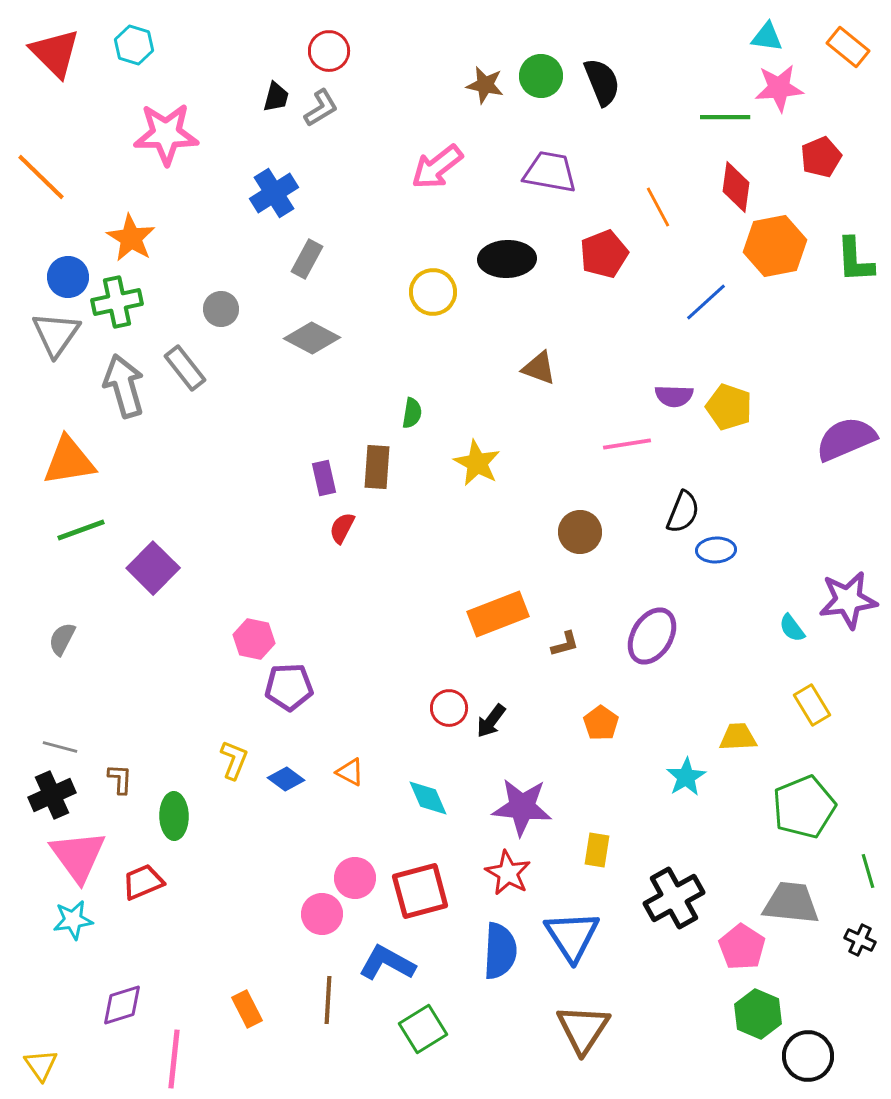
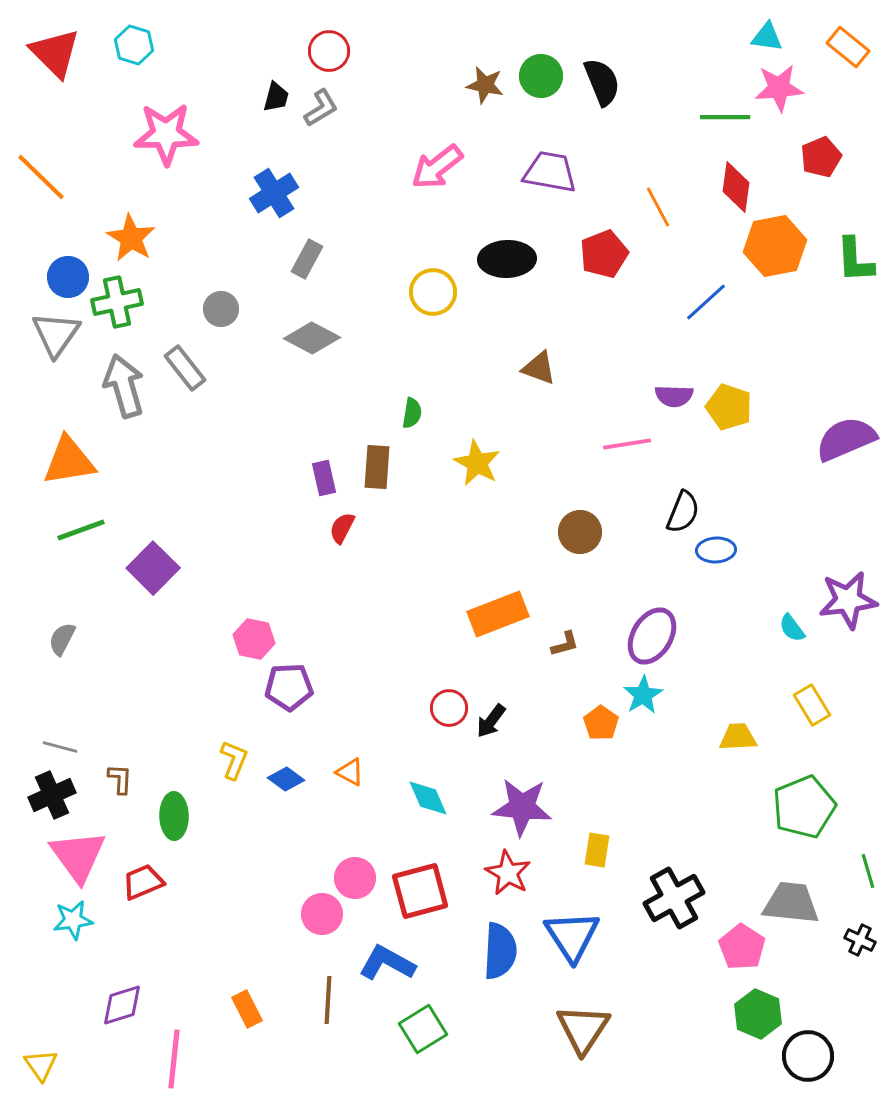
cyan star at (686, 777): moved 43 px left, 82 px up
